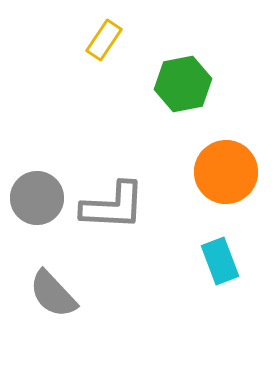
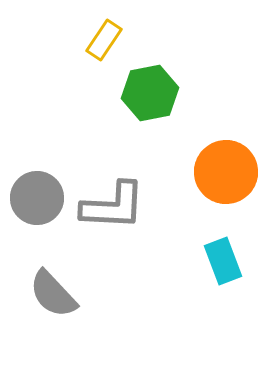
green hexagon: moved 33 px left, 9 px down
cyan rectangle: moved 3 px right
